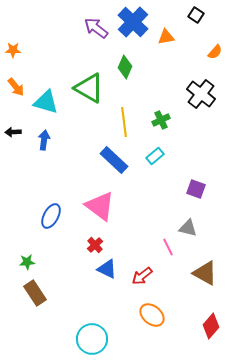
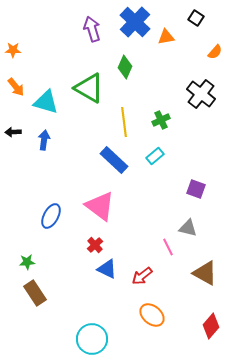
black square: moved 3 px down
blue cross: moved 2 px right
purple arrow: moved 4 px left, 1 px down; rotated 35 degrees clockwise
